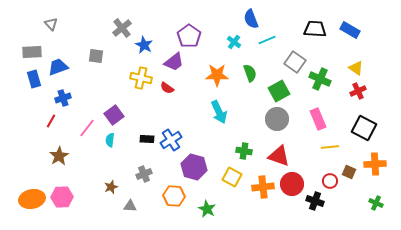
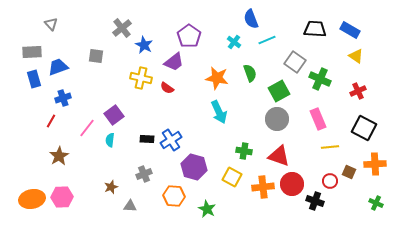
yellow triangle at (356, 68): moved 12 px up
orange star at (217, 75): moved 3 px down; rotated 10 degrees clockwise
